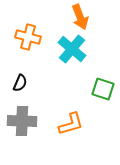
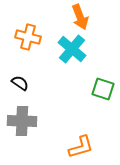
black semicircle: rotated 78 degrees counterclockwise
orange L-shape: moved 10 px right, 23 px down
